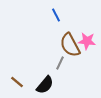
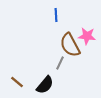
blue line: rotated 24 degrees clockwise
pink star: moved 5 px up
